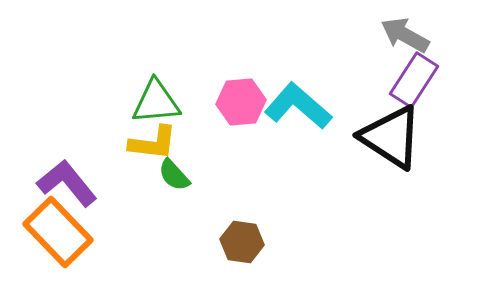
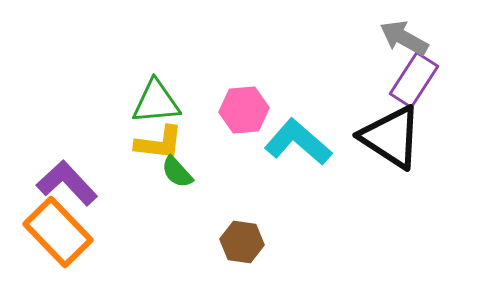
gray arrow: moved 1 px left, 3 px down
pink hexagon: moved 3 px right, 8 px down
cyan L-shape: moved 36 px down
yellow L-shape: moved 6 px right
green semicircle: moved 3 px right, 3 px up
purple L-shape: rotated 4 degrees counterclockwise
